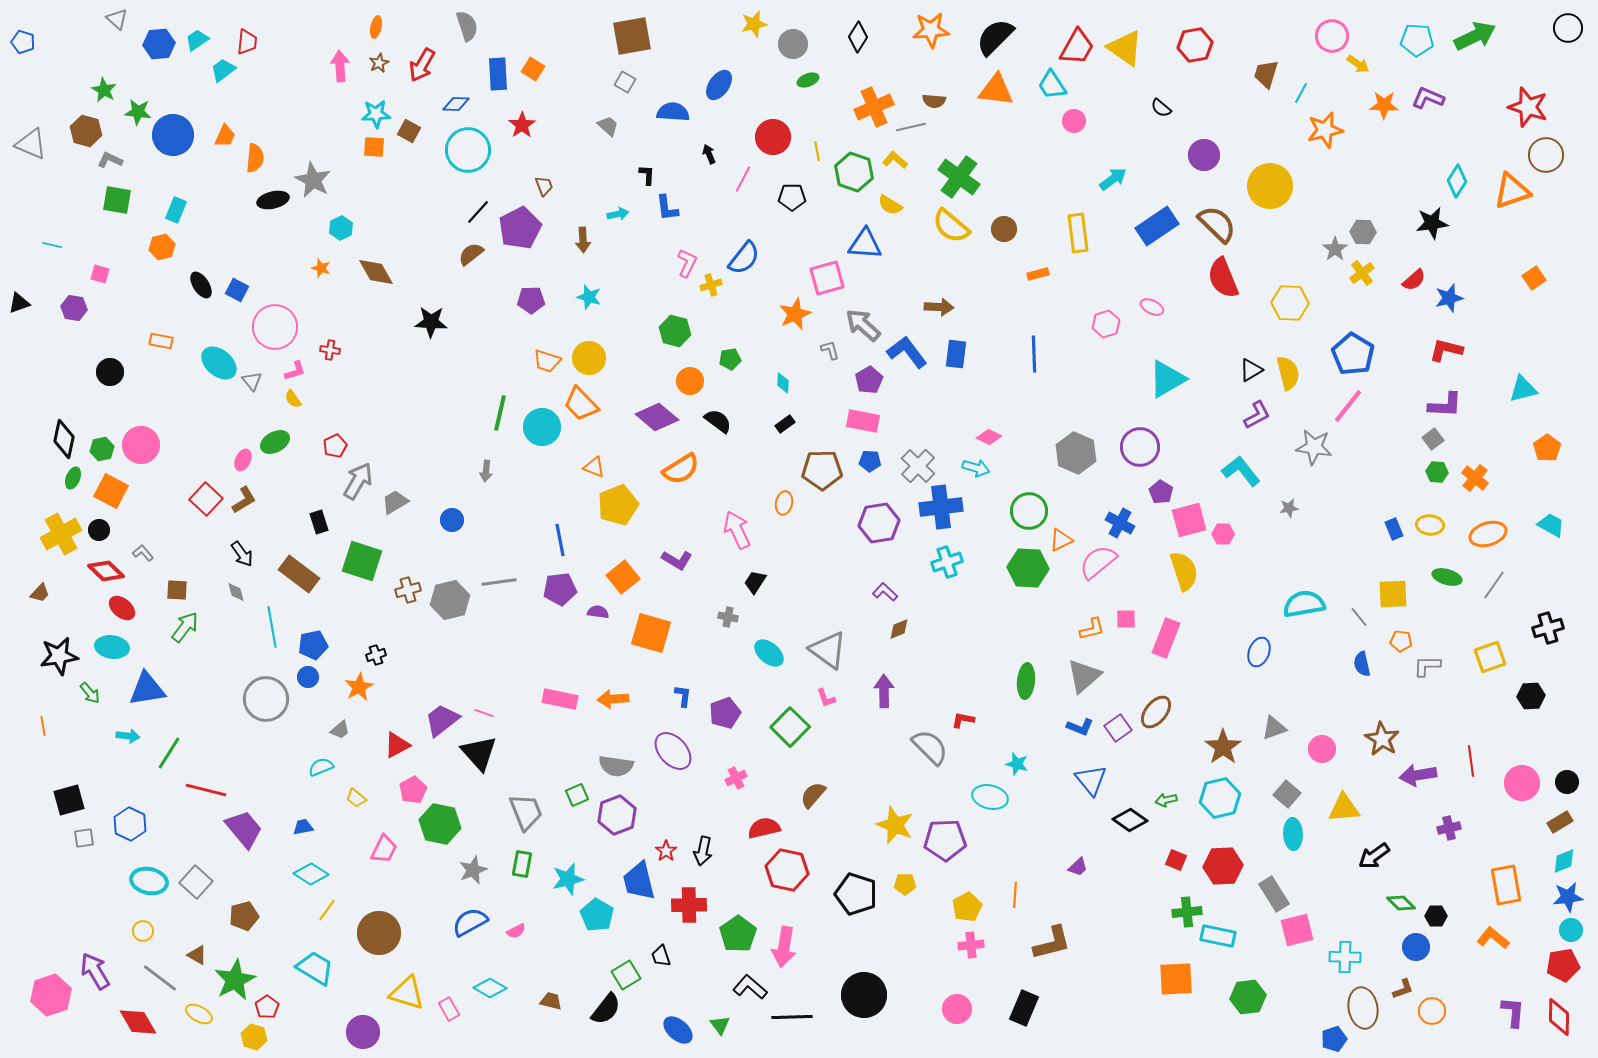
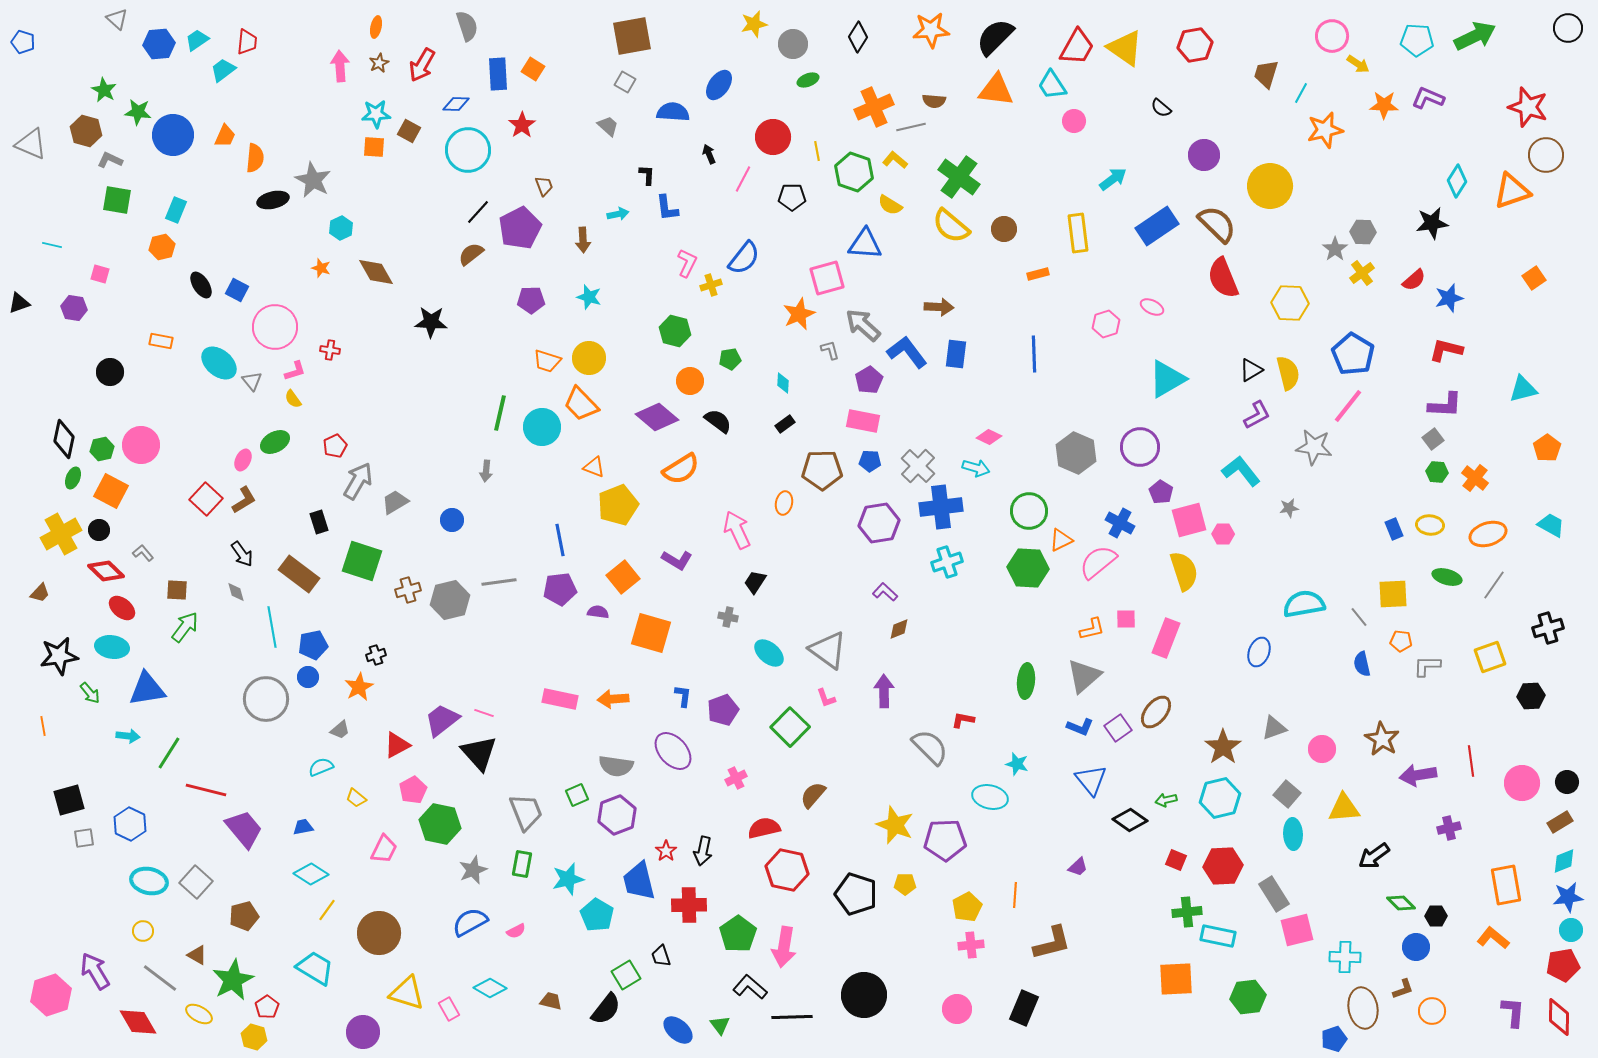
orange star at (795, 314): moved 4 px right
purple pentagon at (725, 713): moved 2 px left, 3 px up
green star at (235, 980): moved 2 px left
